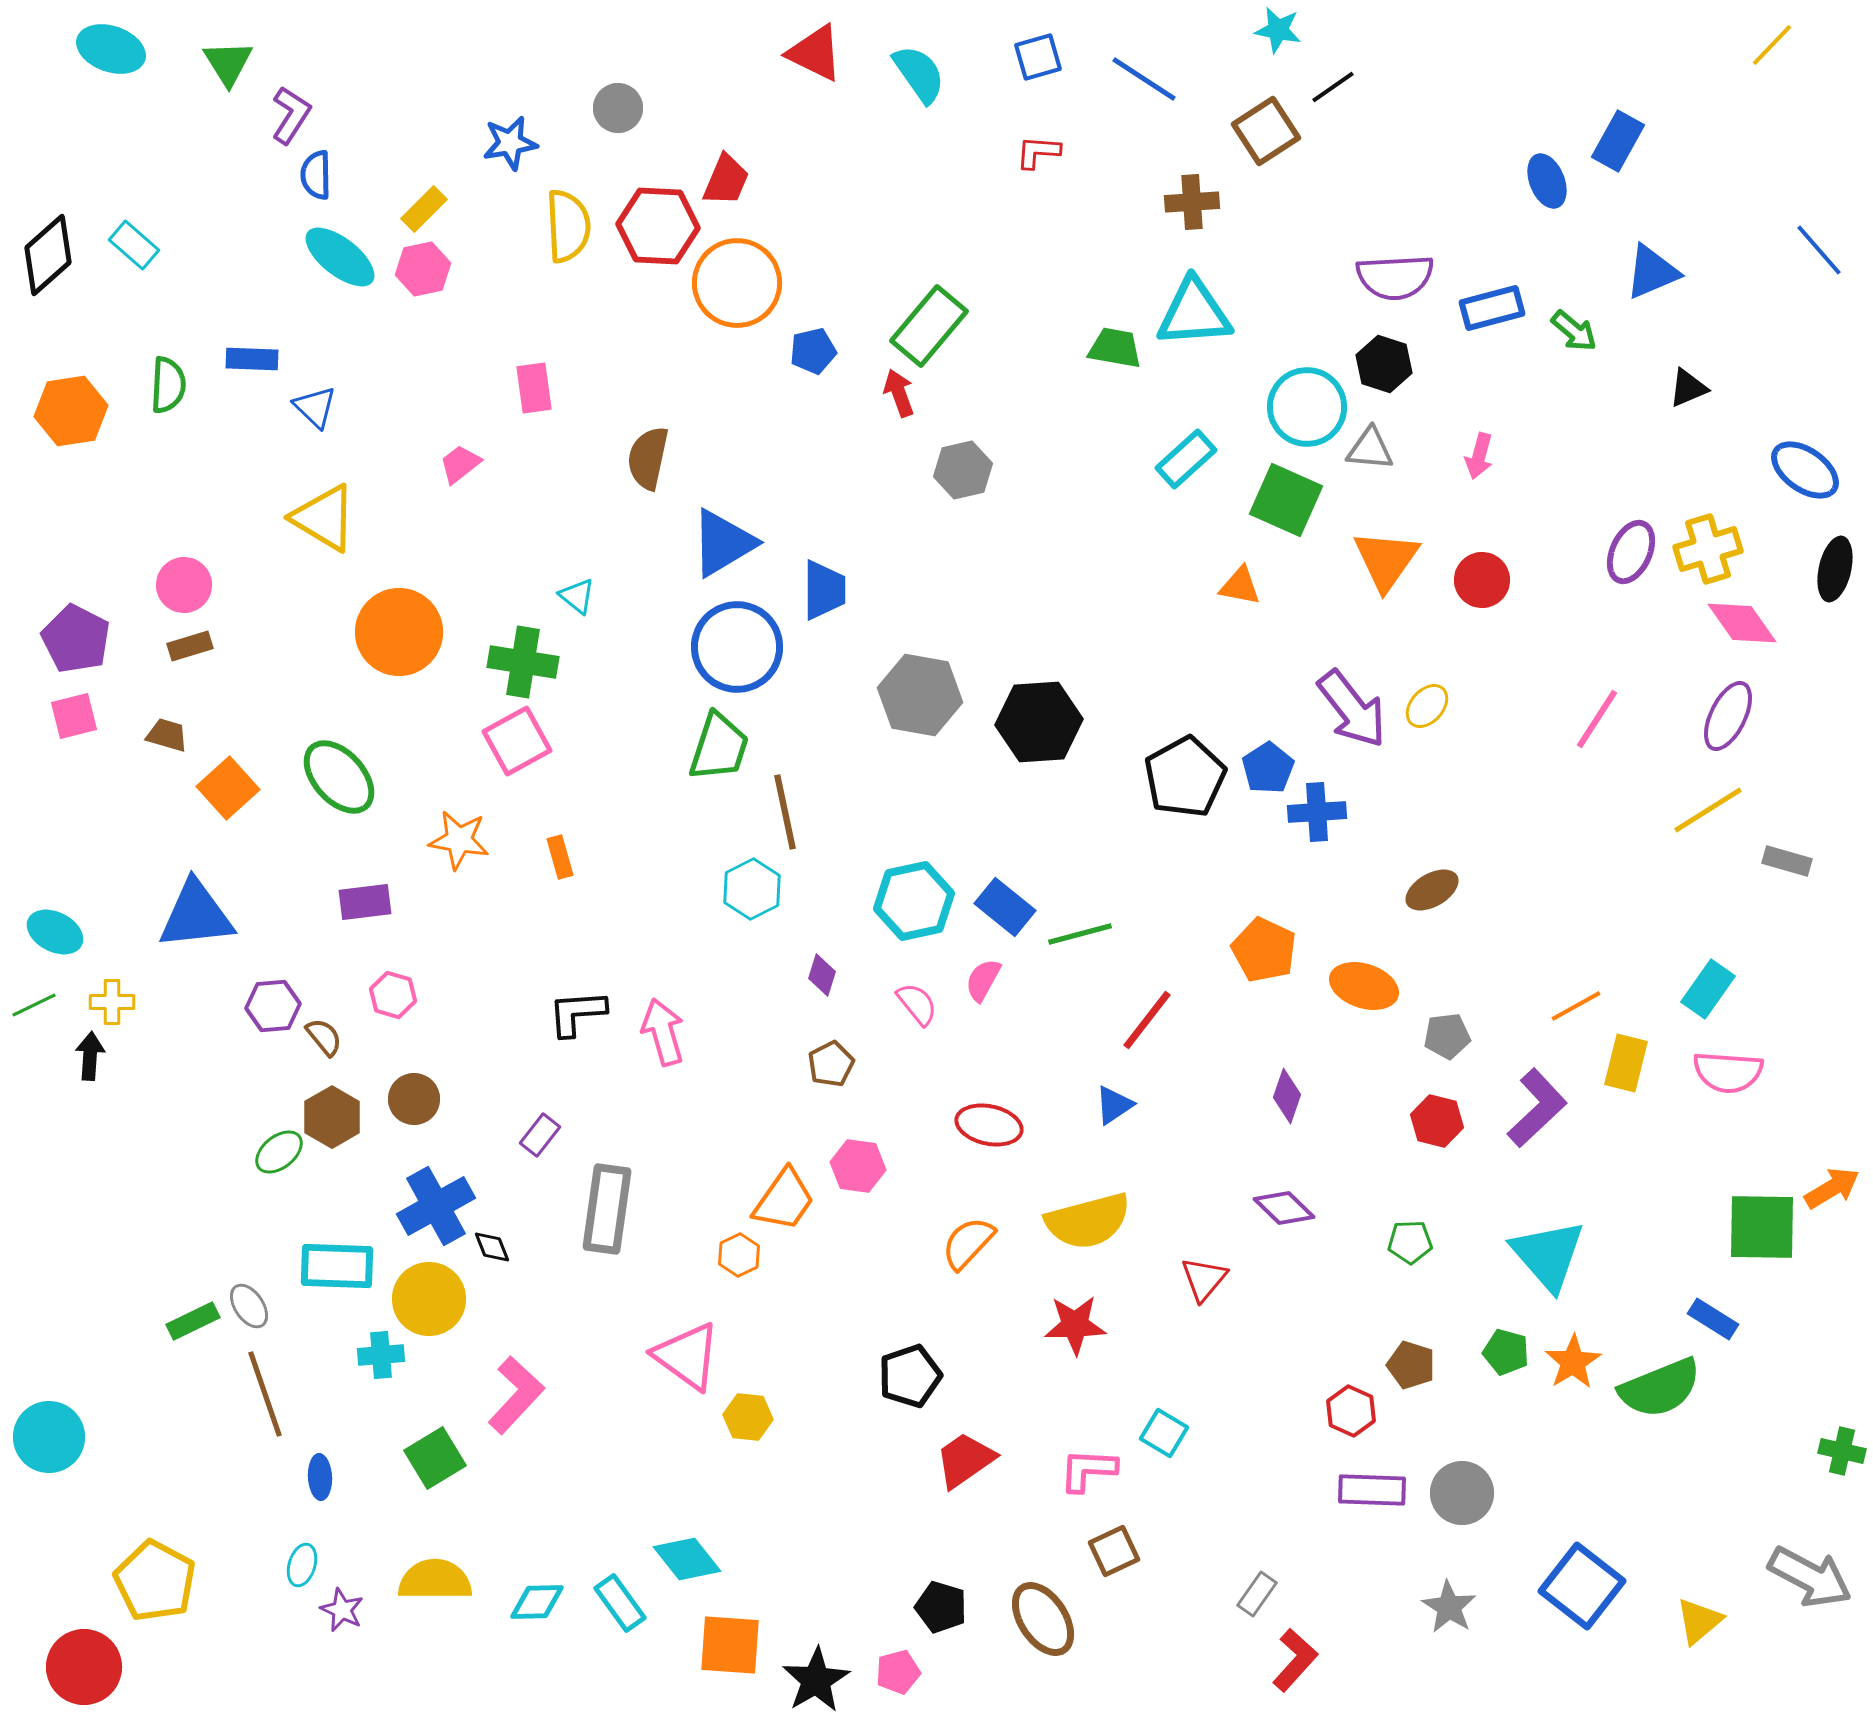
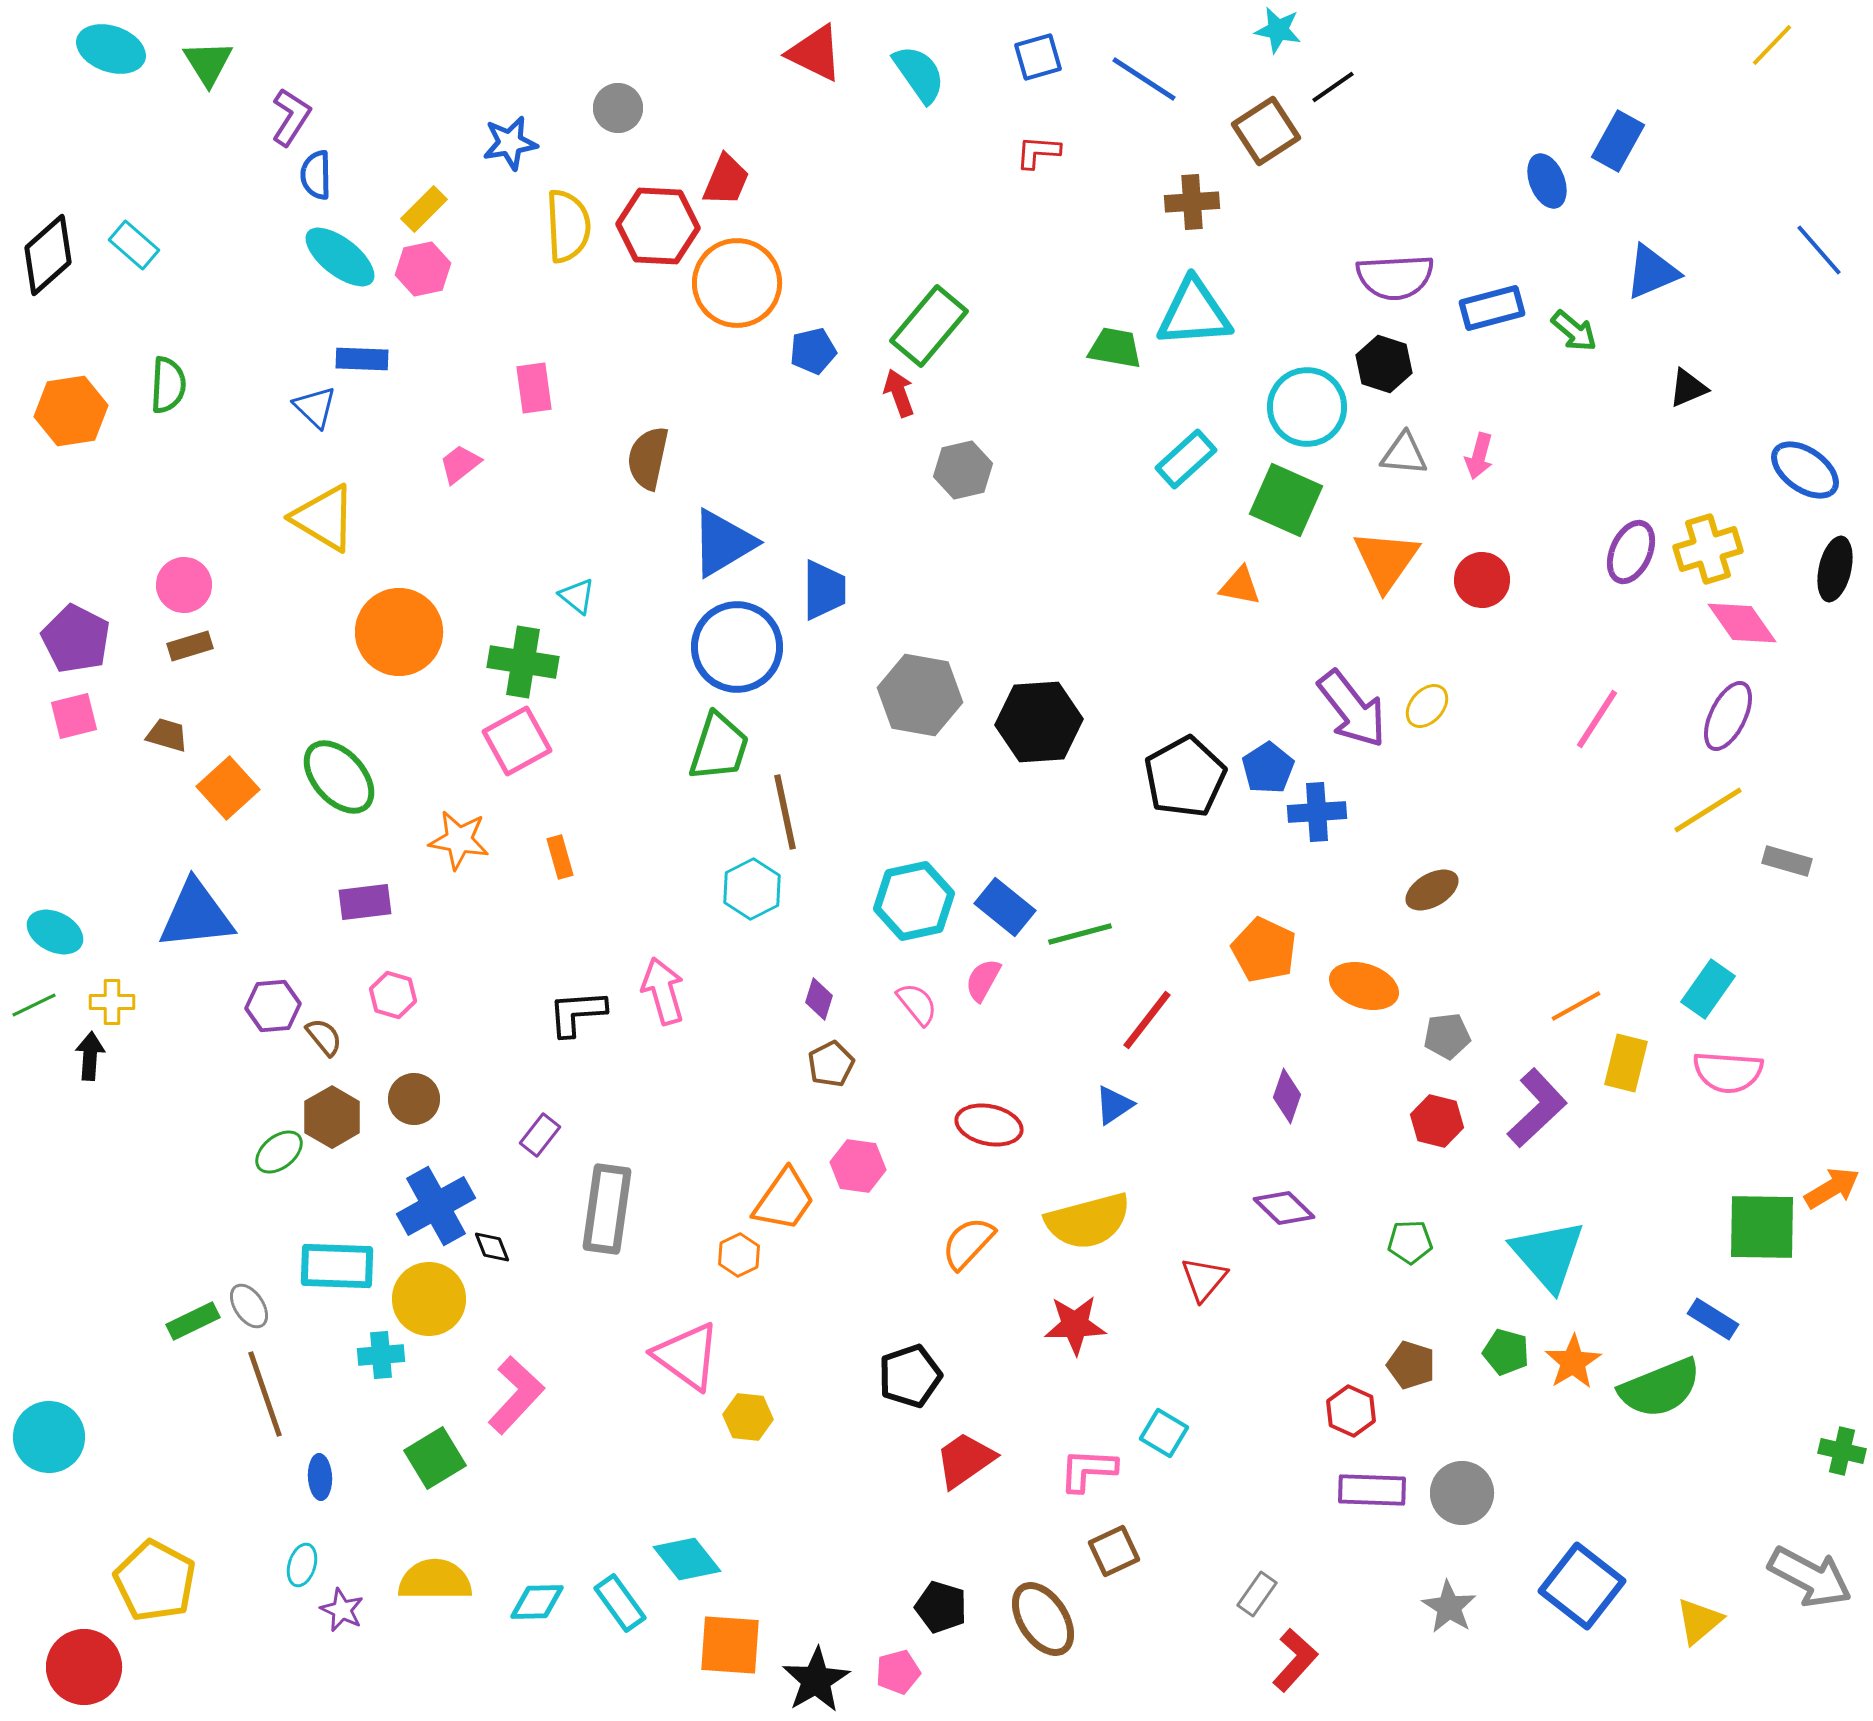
green triangle at (228, 63): moved 20 px left
purple L-shape at (291, 115): moved 2 px down
blue rectangle at (252, 359): moved 110 px right
gray triangle at (1370, 449): moved 34 px right, 5 px down
purple diamond at (822, 975): moved 3 px left, 24 px down
pink arrow at (663, 1032): moved 41 px up
